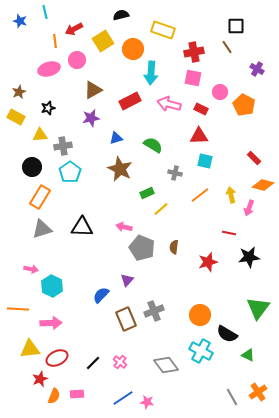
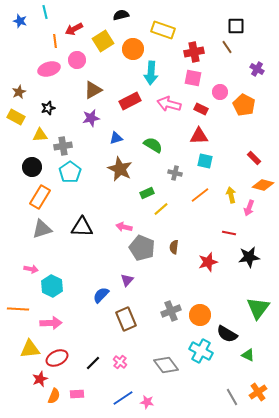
gray cross at (154, 311): moved 17 px right
